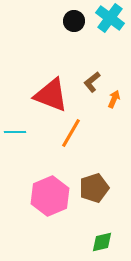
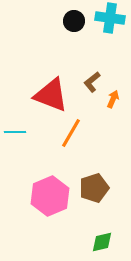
cyan cross: rotated 28 degrees counterclockwise
orange arrow: moved 1 px left
